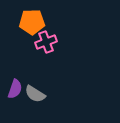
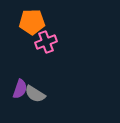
purple semicircle: moved 5 px right
